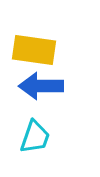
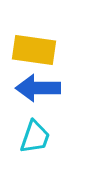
blue arrow: moved 3 px left, 2 px down
